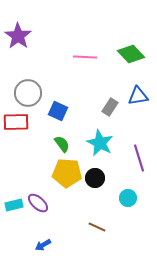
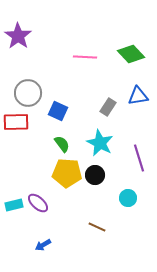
gray rectangle: moved 2 px left
black circle: moved 3 px up
